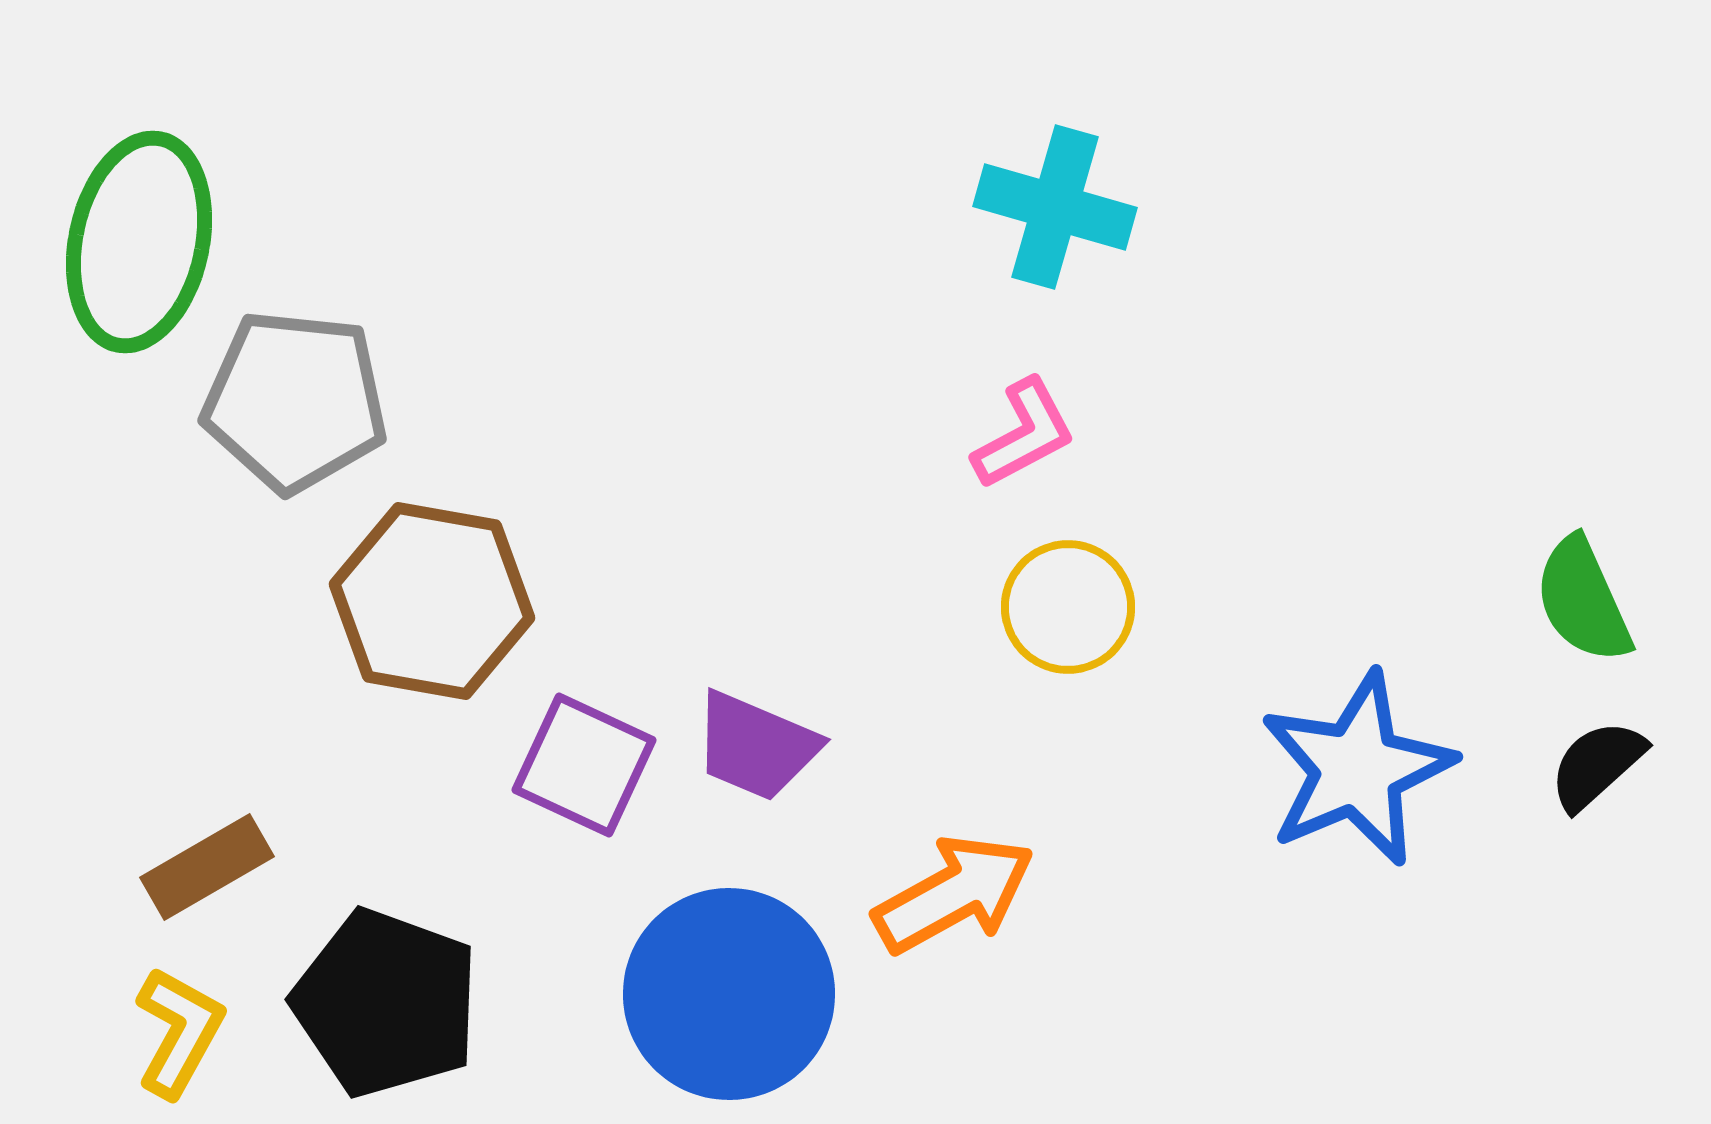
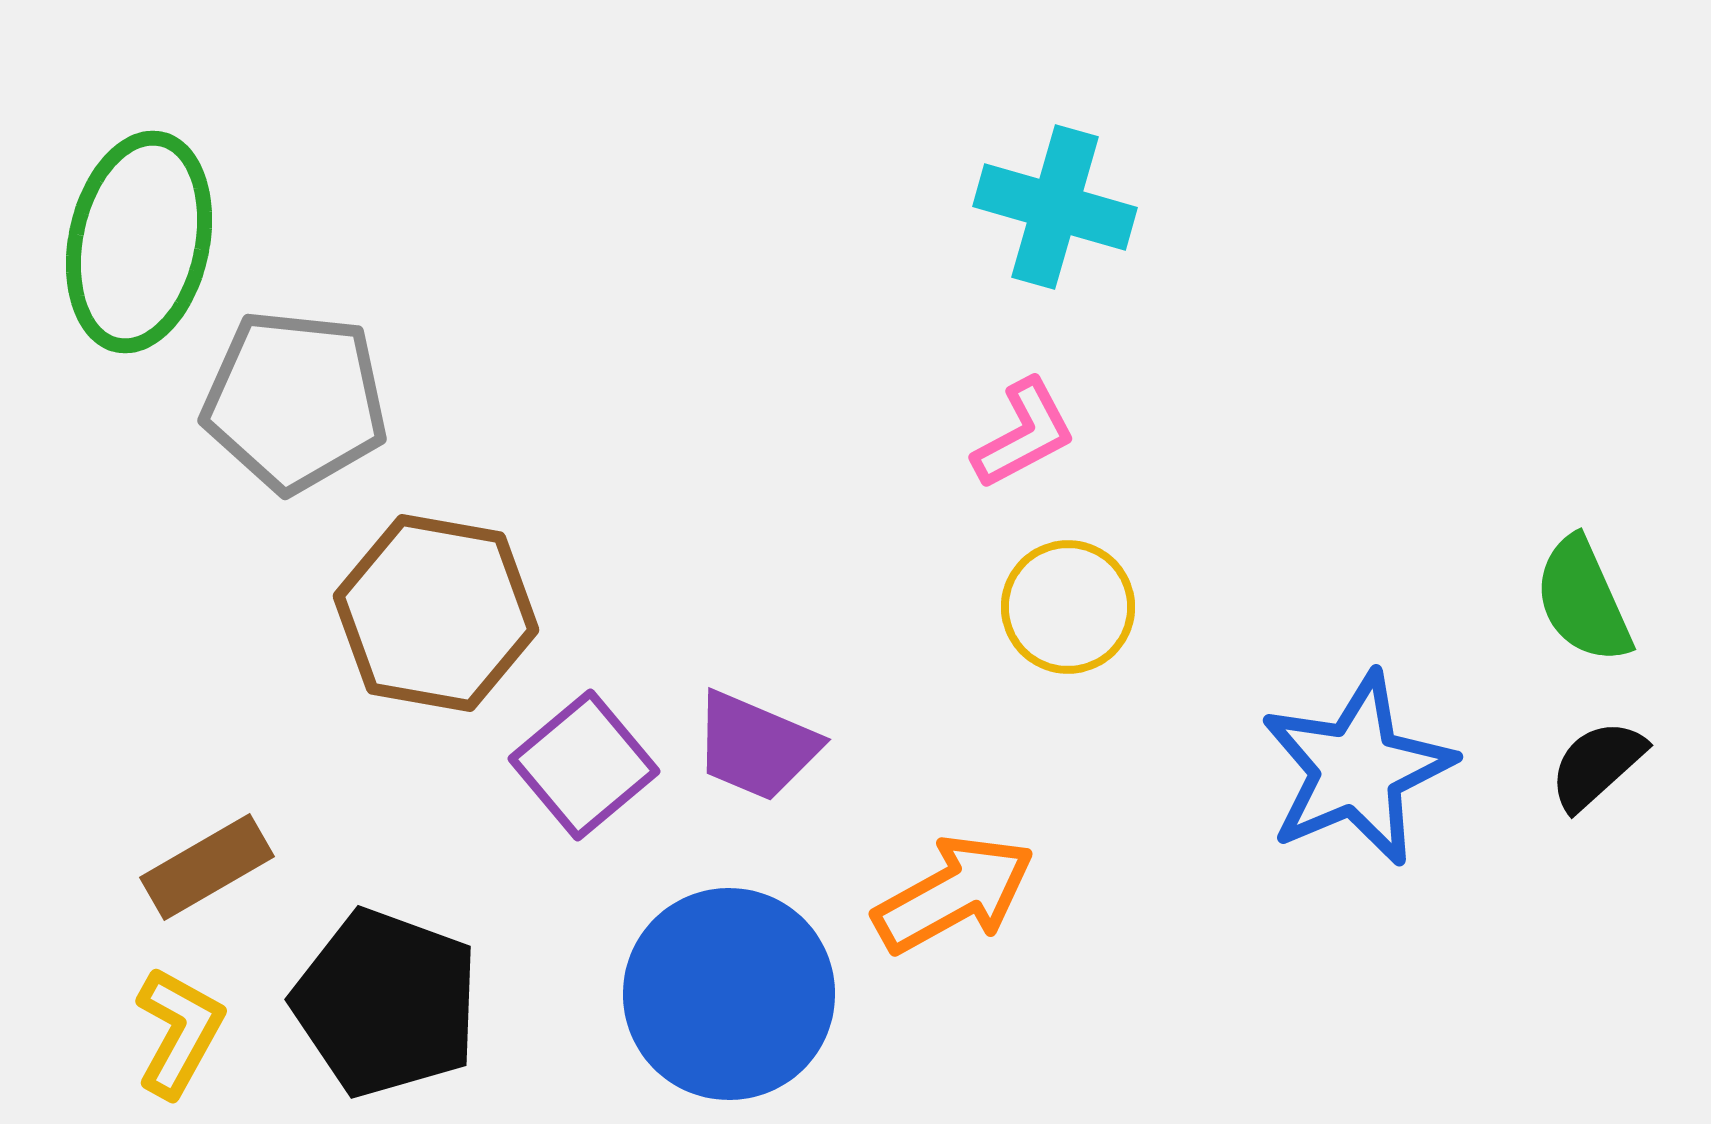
brown hexagon: moved 4 px right, 12 px down
purple square: rotated 25 degrees clockwise
